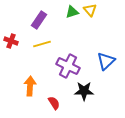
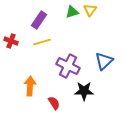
yellow triangle: rotated 16 degrees clockwise
yellow line: moved 2 px up
blue triangle: moved 2 px left
